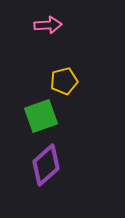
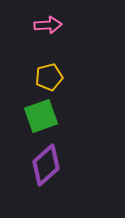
yellow pentagon: moved 15 px left, 4 px up
